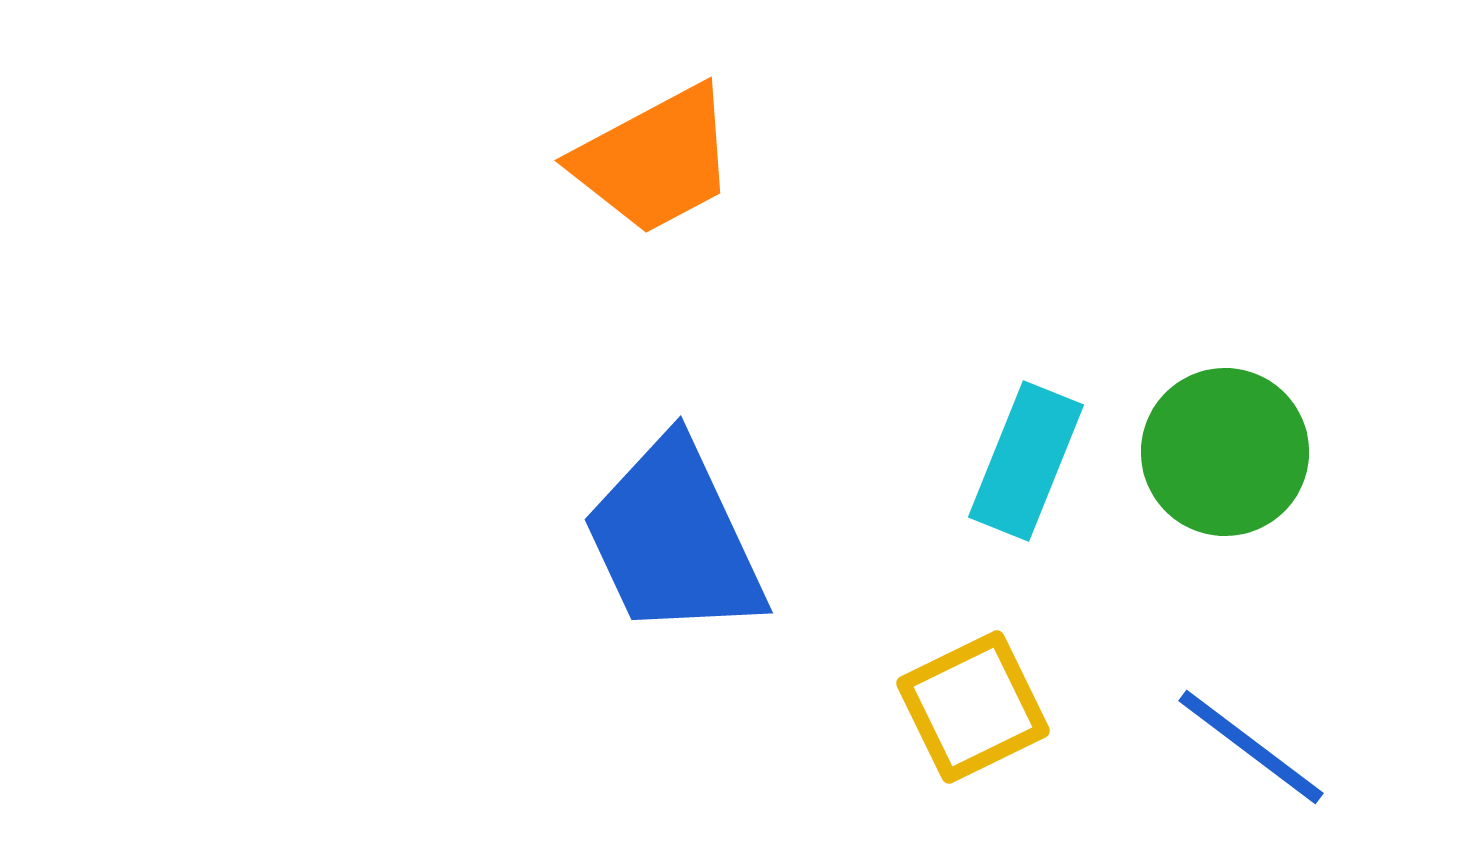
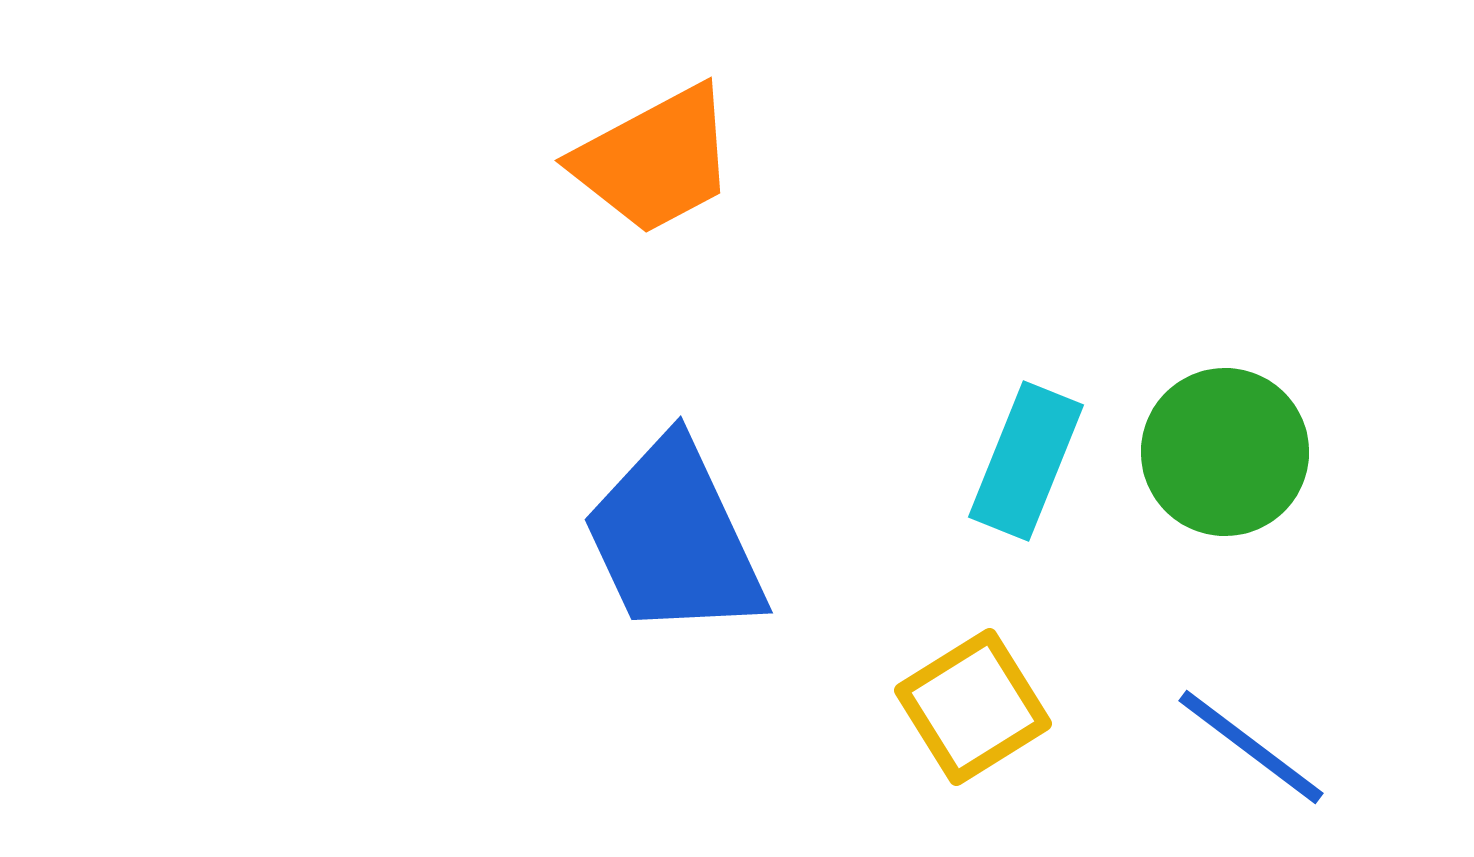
yellow square: rotated 6 degrees counterclockwise
